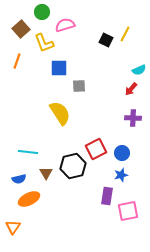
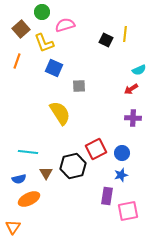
yellow line: rotated 21 degrees counterclockwise
blue square: moved 5 px left; rotated 24 degrees clockwise
red arrow: rotated 16 degrees clockwise
